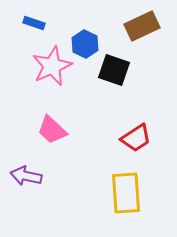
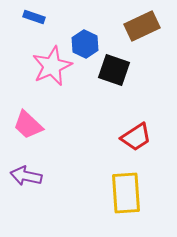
blue rectangle: moved 6 px up
pink trapezoid: moved 24 px left, 5 px up
red trapezoid: moved 1 px up
